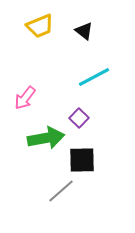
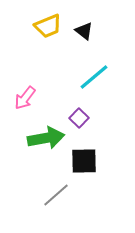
yellow trapezoid: moved 8 px right
cyan line: rotated 12 degrees counterclockwise
black square: moved 2 px right, 1 px down
gray line: moved 5 px left, 4 px down
